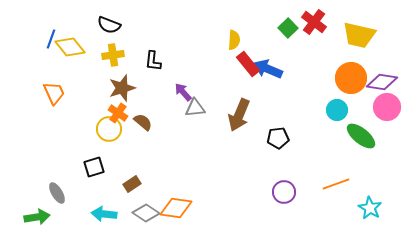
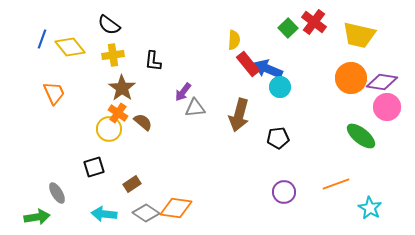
black semicircle: rotated 15 degrees clockwise
blue line: moved 9 px left
brown star: rotated 20 degrees counterclockwise
purple arrow: rotated 102 degrees counterclockwise
cyan circle: moved 57 px left, 23 px up
brown arrow: rotated 8 degrees counterclockwise
